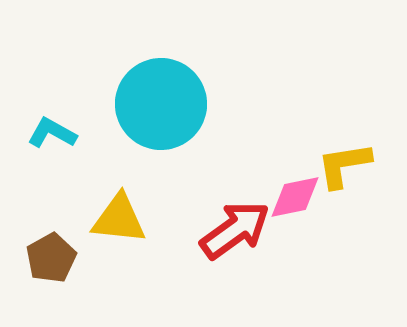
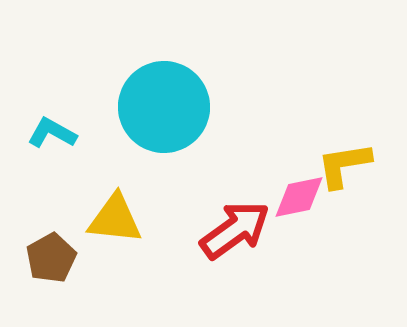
cyan circle: moved 3 px right, 3 px down
pink diamond: moved 4 px right
yellow triangle: moved 4 px left
